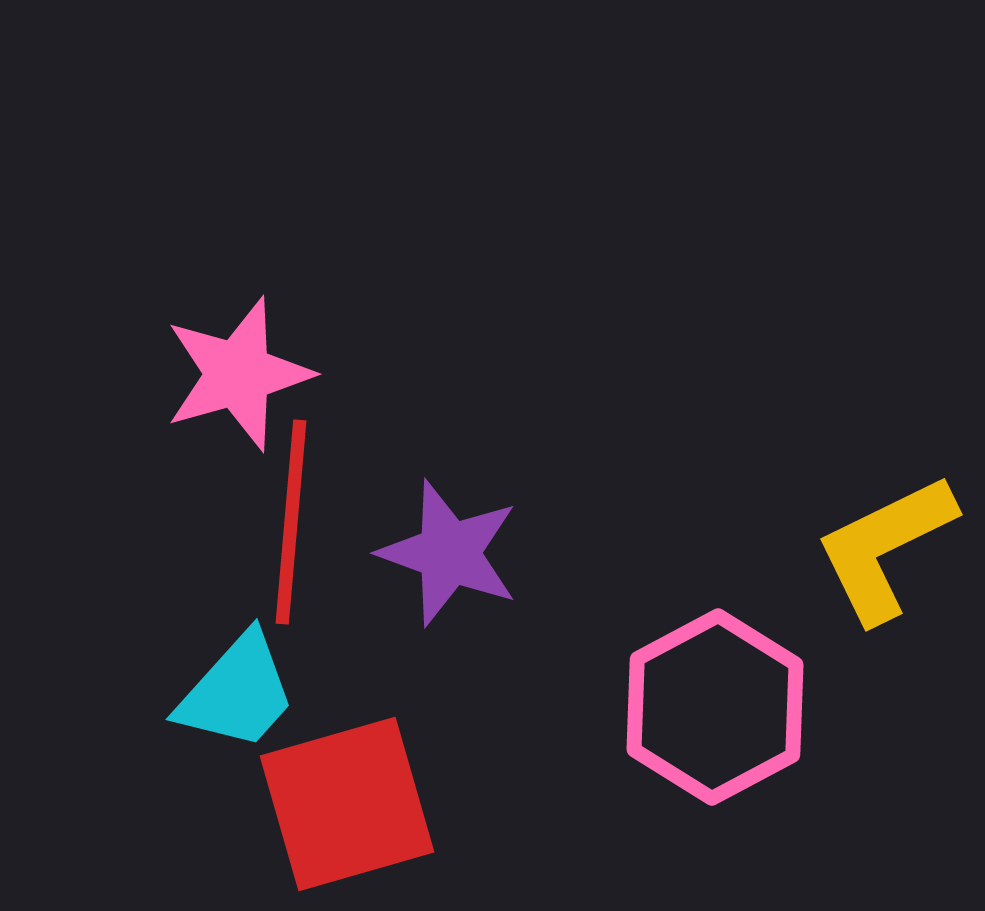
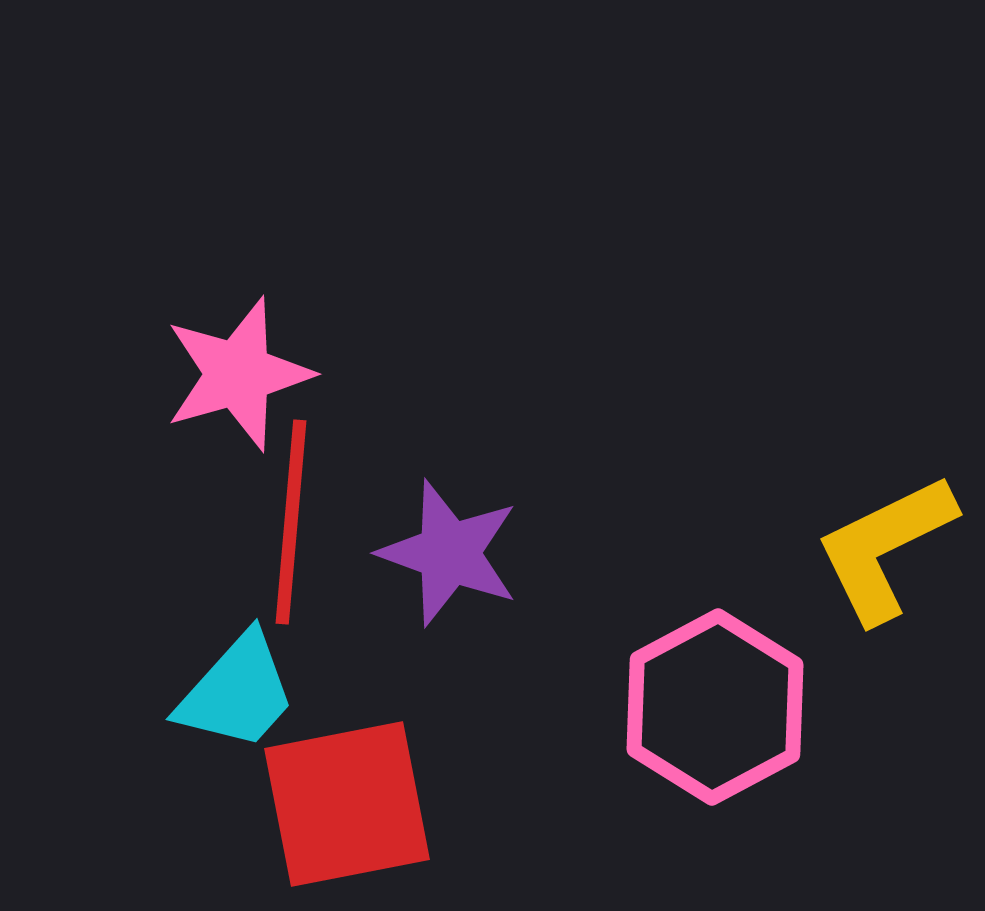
red square: rotated 5 degrees clockwise
